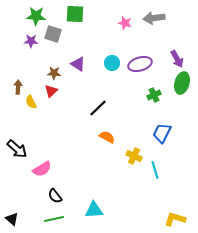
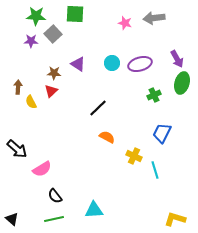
gray square: rotated 30 degrees clockwise
